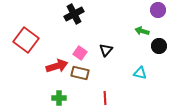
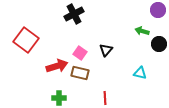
black circle: moved 2 px up
